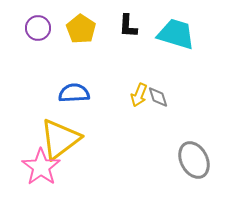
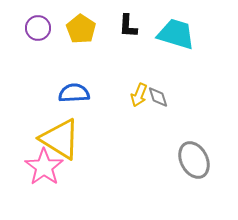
yellow triangle: rotated 51 degrees counterclockwise
pink star: moved 3 px right
